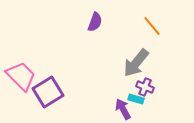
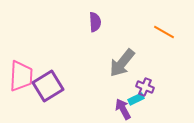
purple semicircle: rotated 24 degrees counterclockwise
orange line: moved 12 px right, 6 px down; rotated 20 degrees counterclockwise
gray arrow: moved 14 px left
pink trapezoid: rotated 48 degrees clockwise
purple square: moved 6 px up
cyan rectangle: rotated 42 degrees counterclockwise
